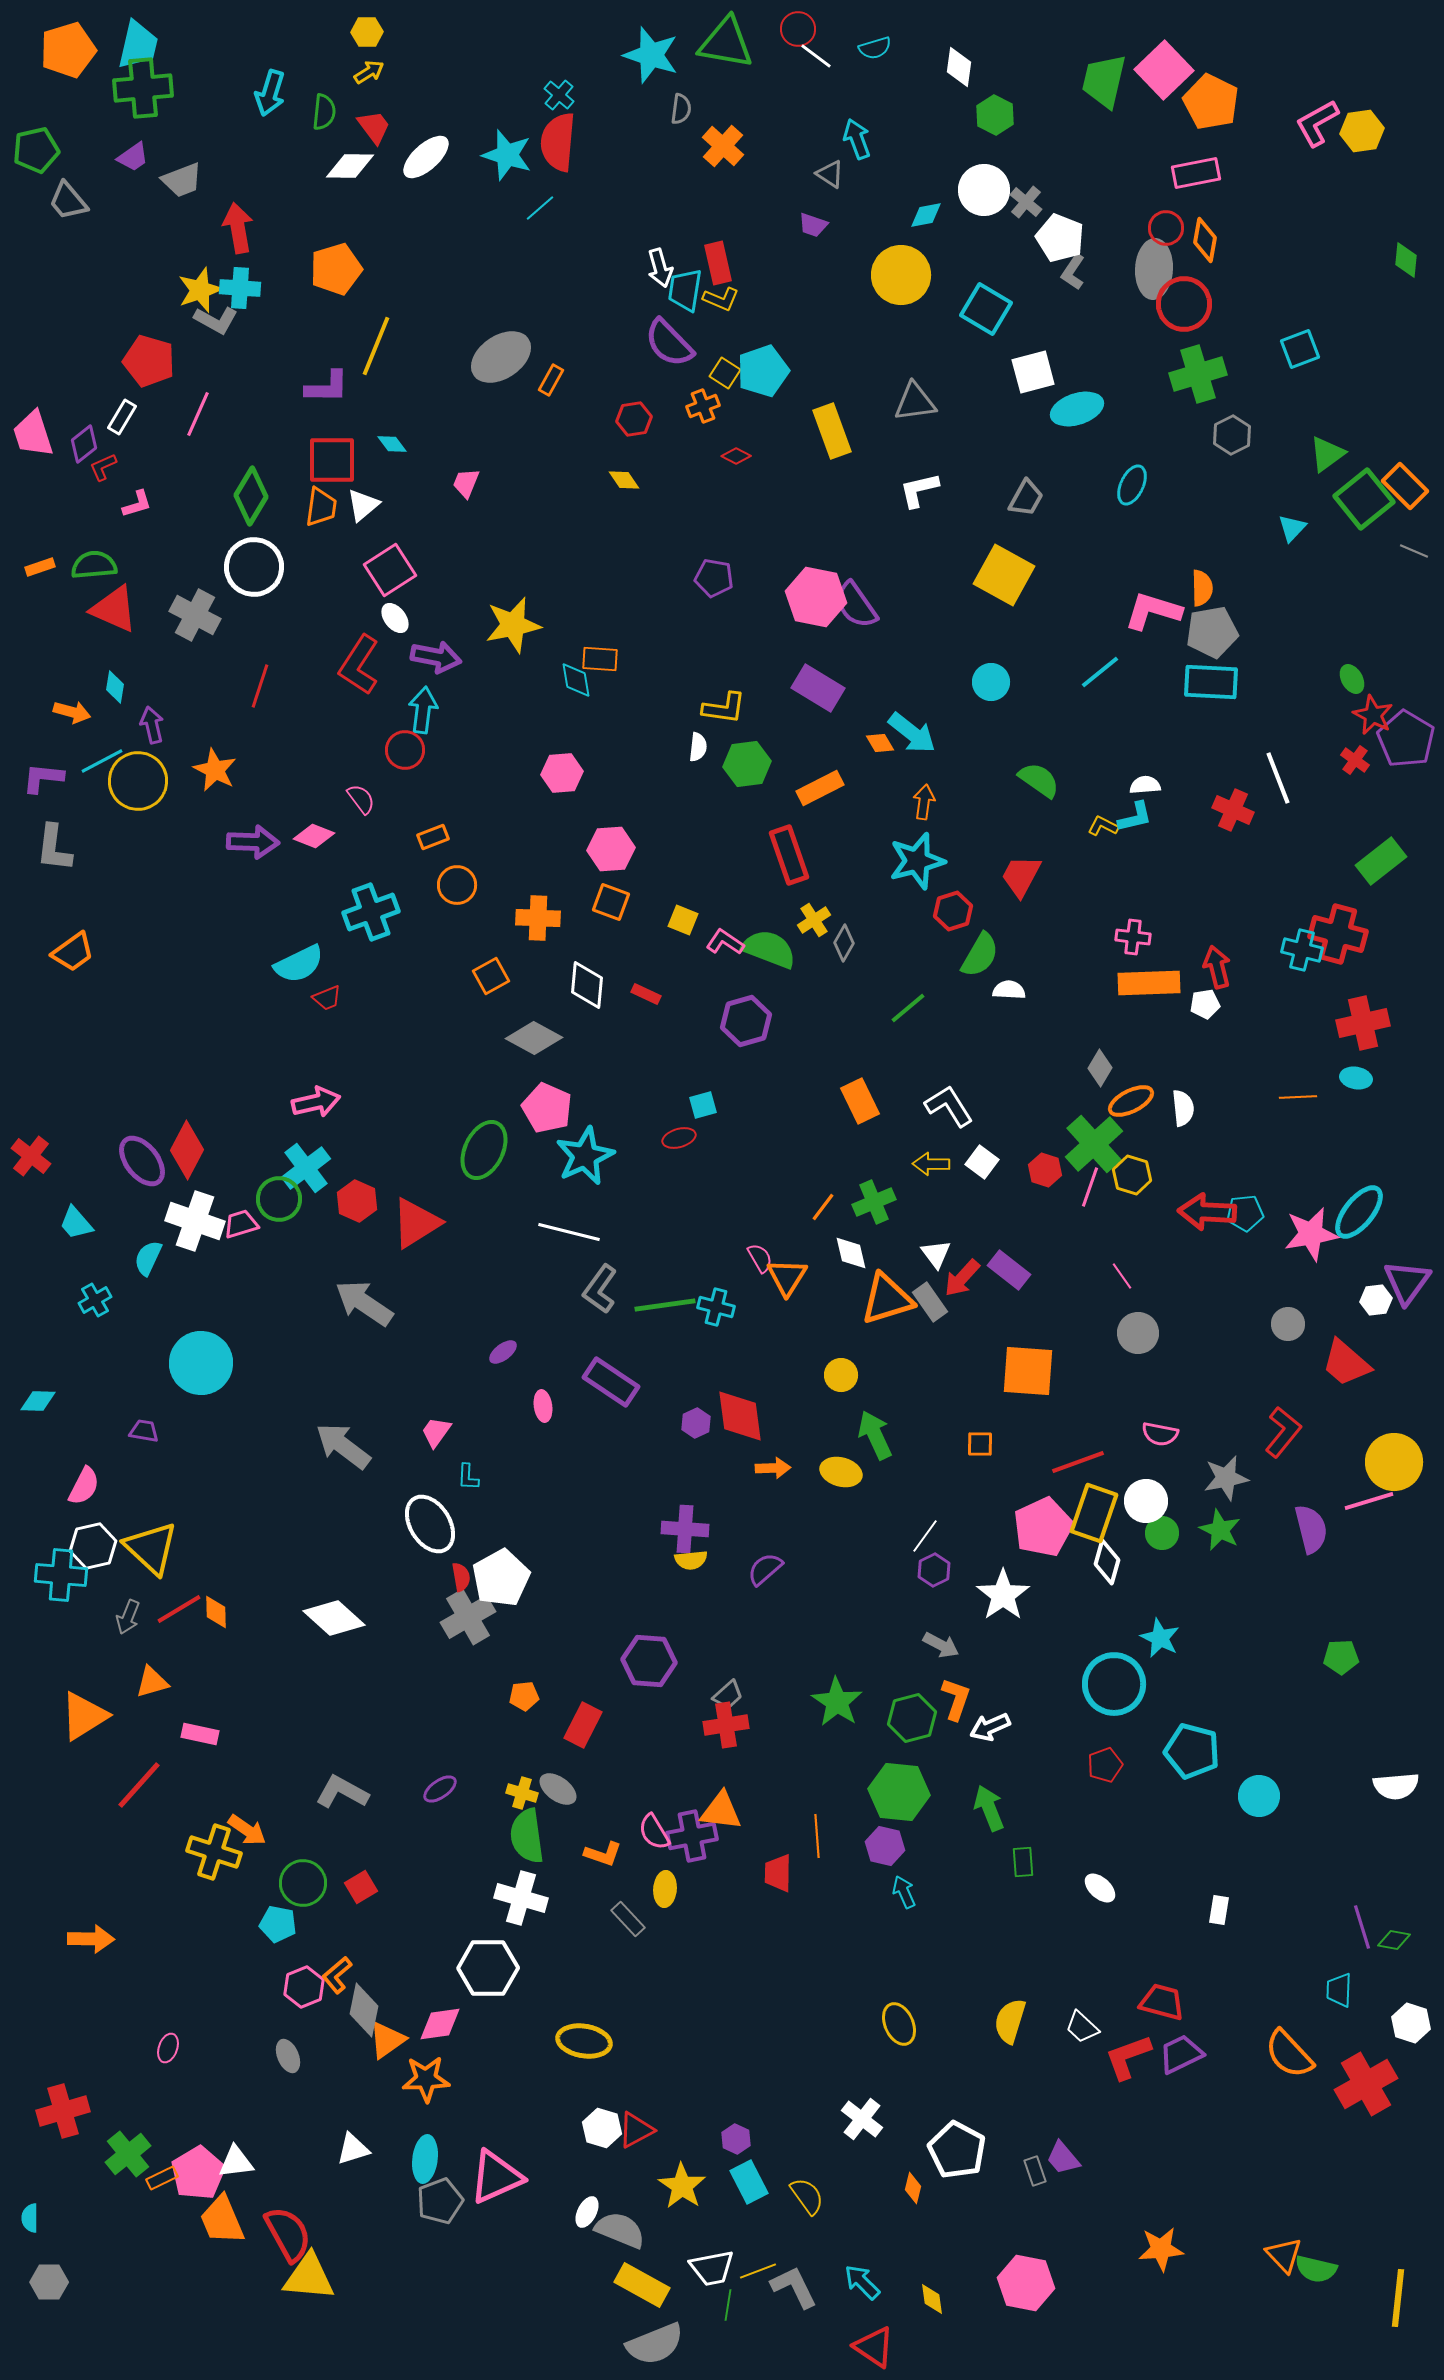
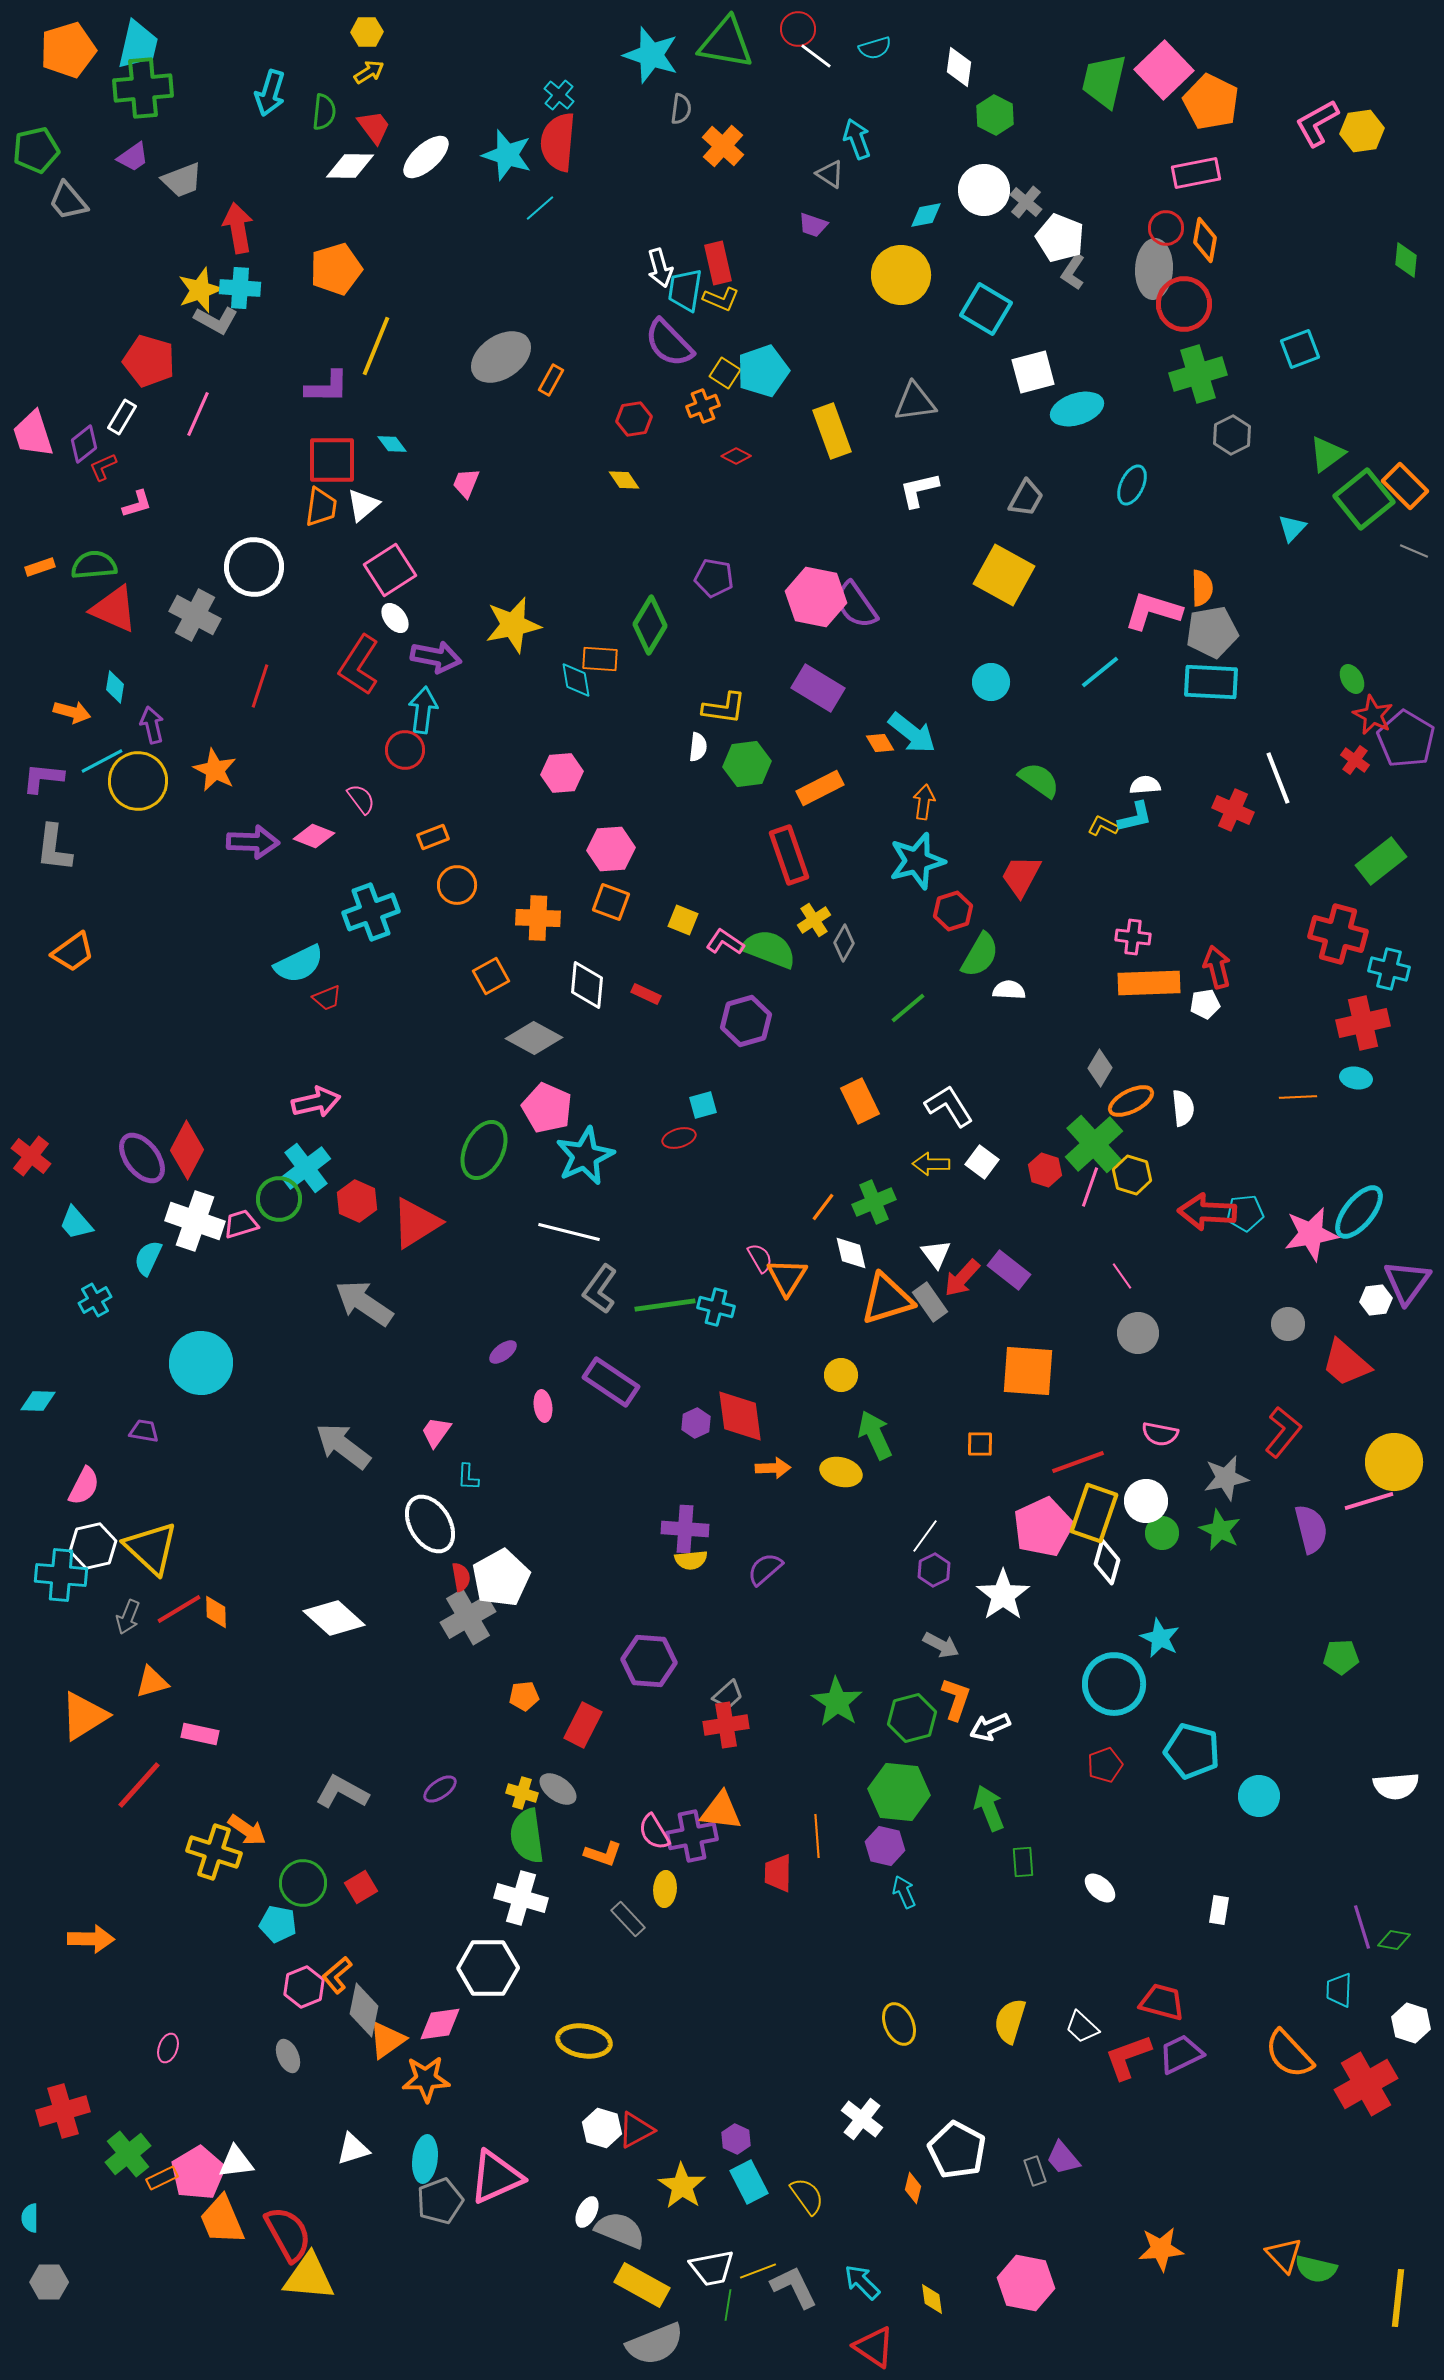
green diamond at (251, 496): moved 399 px right, 129 px down
cyan cross at (1302, 950): moved 87 px right, 19 px down
purple ellipse at (142, 1161): moved 3 px up
